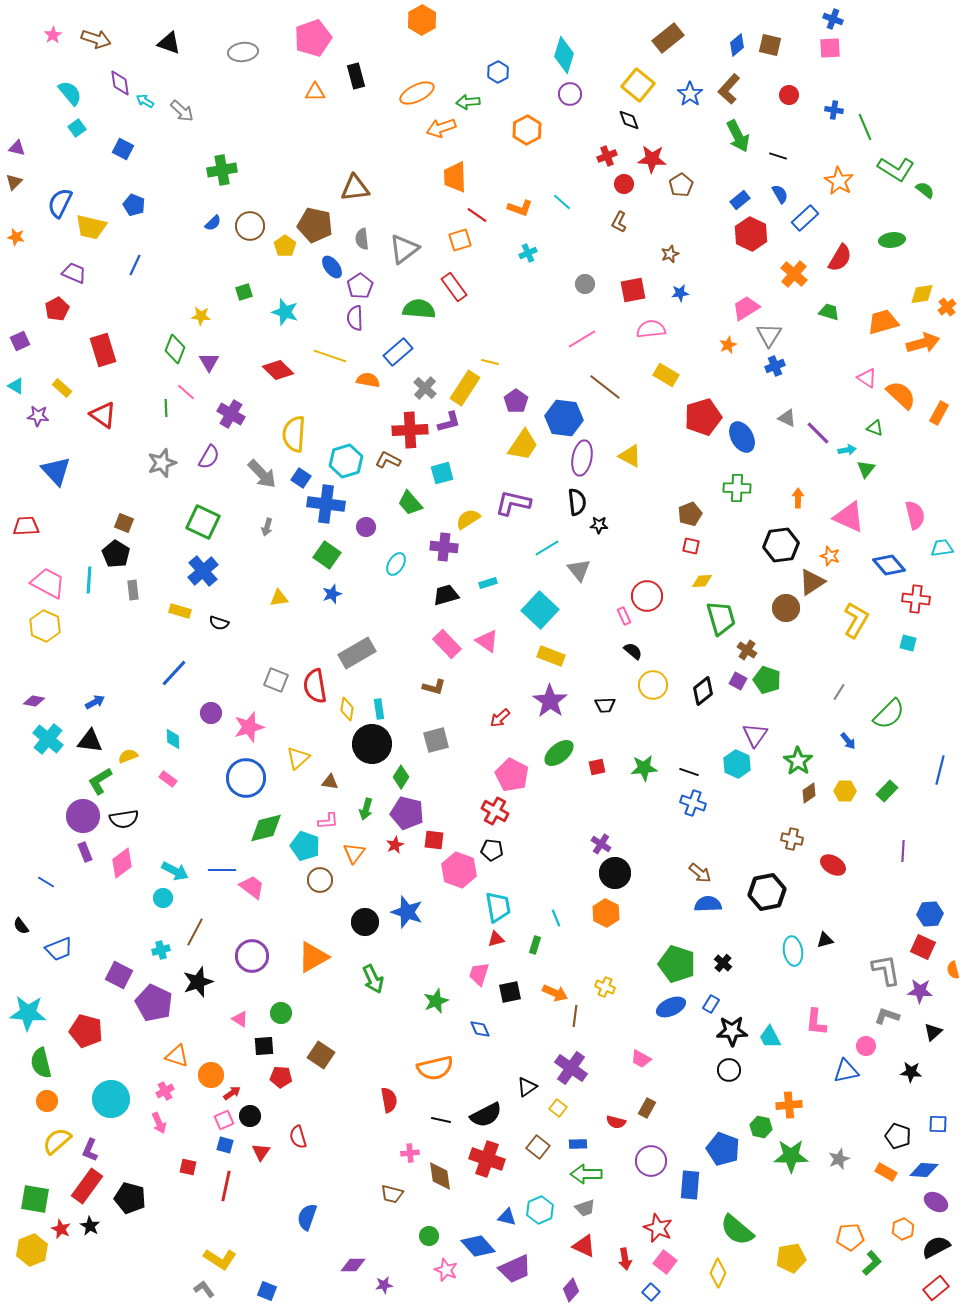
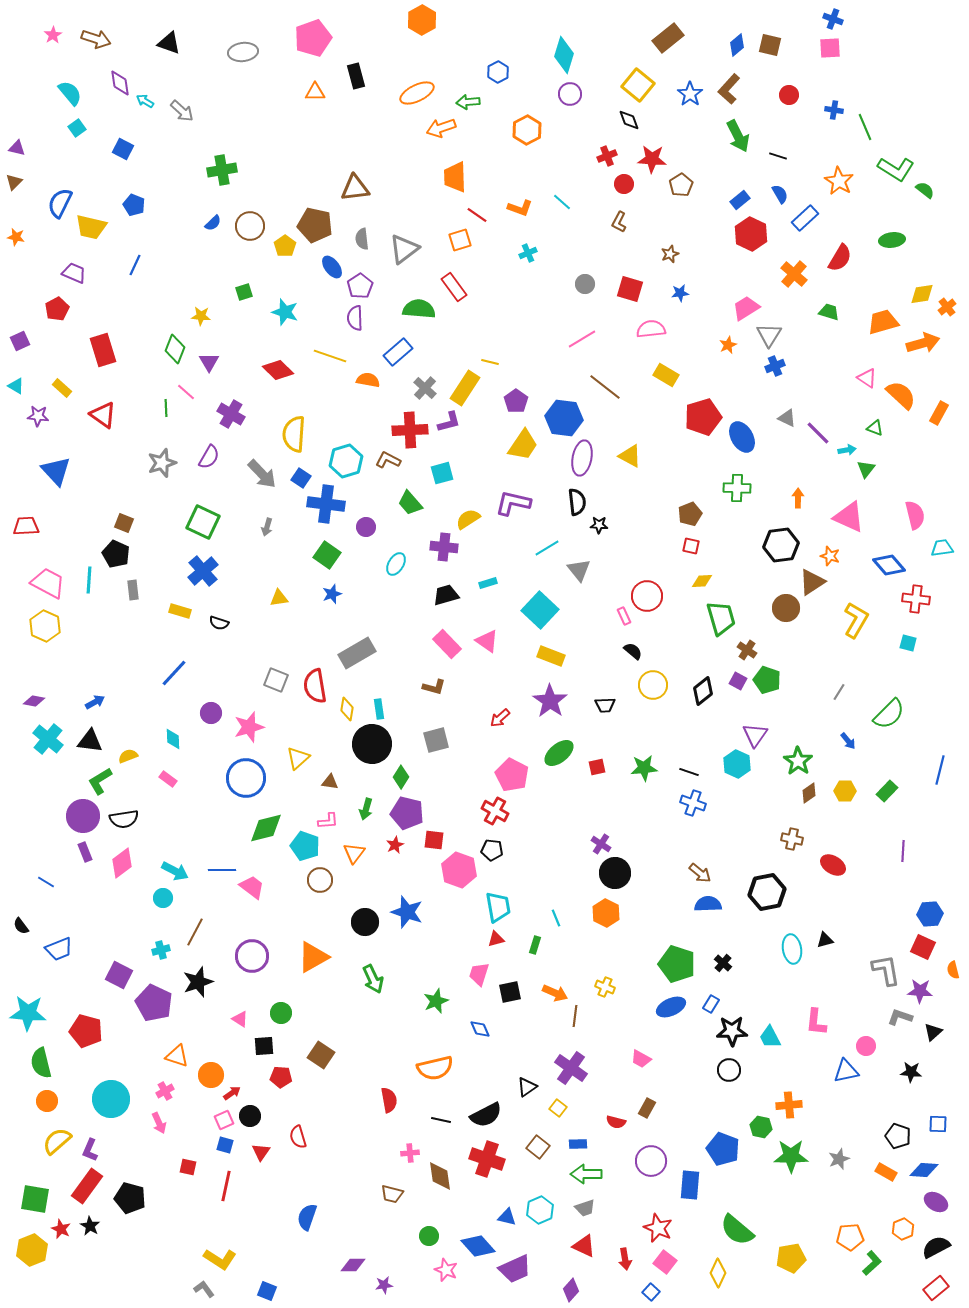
red square at (633, 290): moved 3 px left, 1 px up; rotated 28 degrees clockwise
black pentagon at (116, 554): rotated 8 degrees counterclockwise
cyan ellipse at (793, 951): moved 1 px left, 2 px up
gray L-shape at (887, 1016): moved 13 px right, 1 px down
